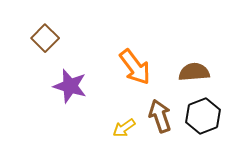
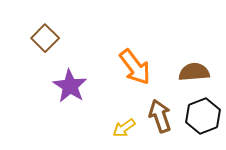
purple star: rotated 16 degrees clockwise
